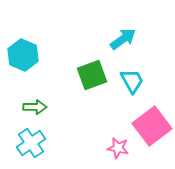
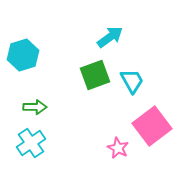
cyan arrow: moved 13 px left, 2 px up
cyan hexagon: rotated 20 degrees clockwise
green square: moved 3 px right
pink star: rotated 15 degrees clockwise
